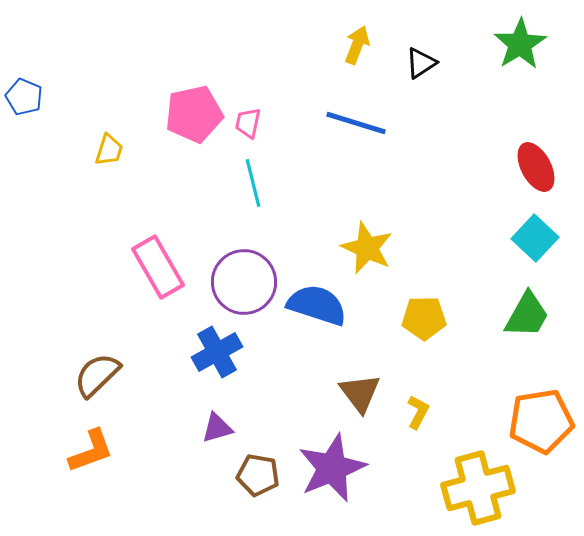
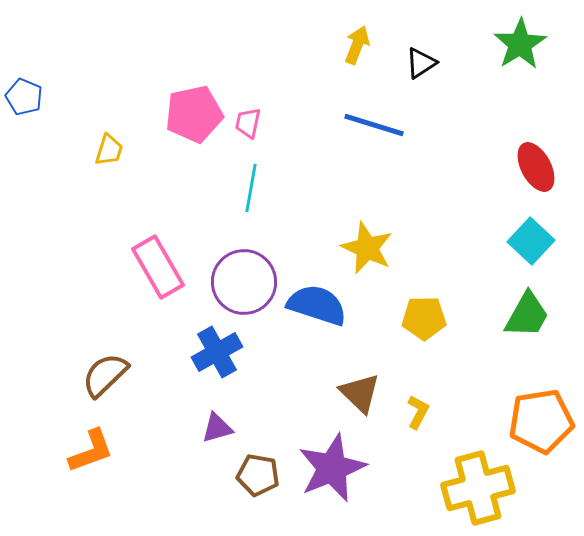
blue line: moved 18 px right, 2 px down
cyan line: moved 2 px left, 5 px down; rotated 24 degrees clockwise
cyan square: moved 4 px left, 3 px down
brown semicircle: moved 8 px right
brown triangle: rotated 9 degrees counterclockwise
